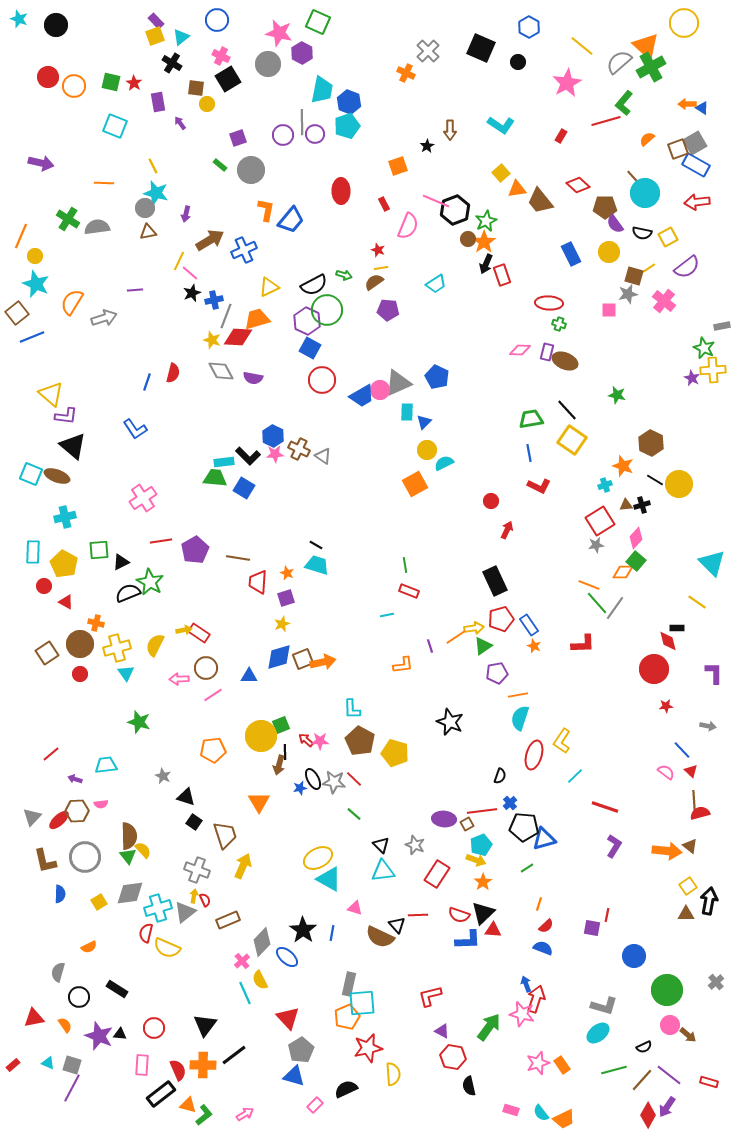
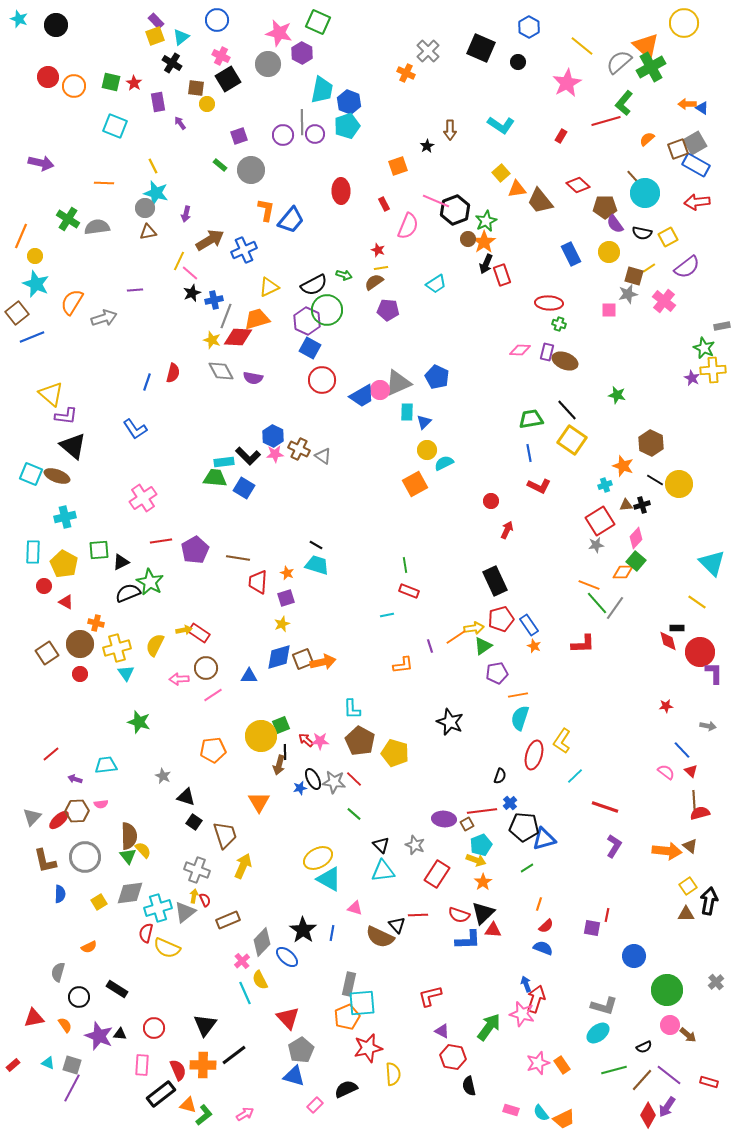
purple square at (238, 138): moved 1 px right, 2 px up
red circle at (654, 669): moved 46 px right, 17 px up
